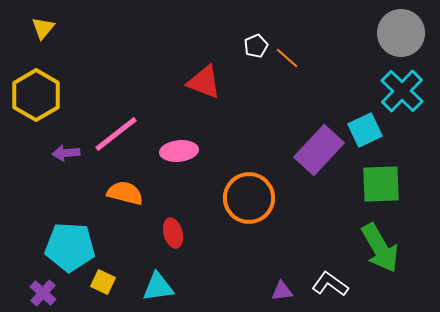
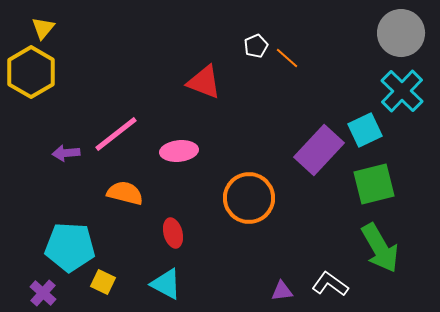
yellow hexagon: moved 5 px left, 23 px up
green square: moved 7 px left; rotated 12 degrees counterclockwise
cyan triangle: moved 8 px right, 3 px up; rotated 36 degrees clockwise
